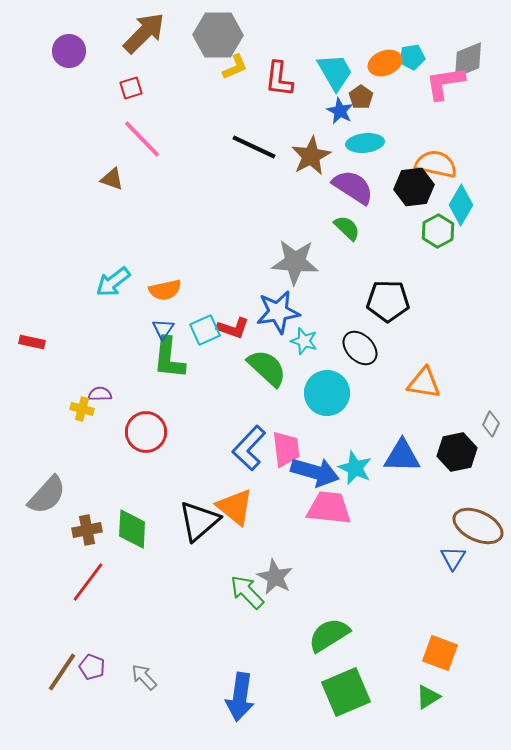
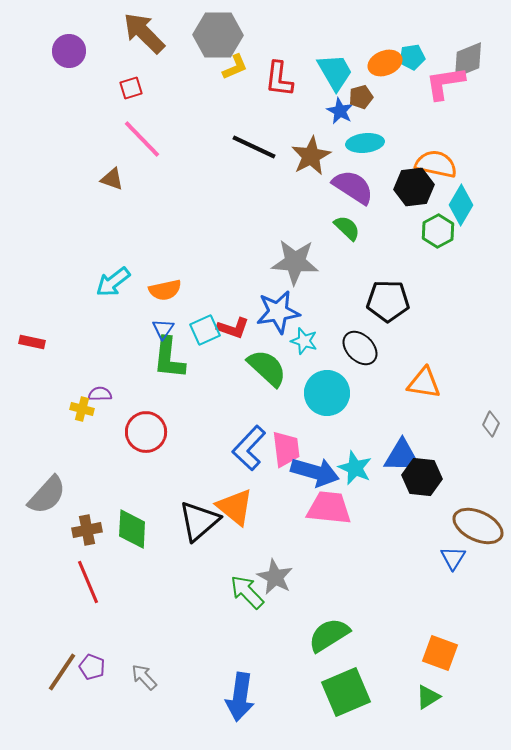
brown arrow at (144, 33): rotated 90 degrees counterclockwise
brown pentagon at (361, 97): rotated 20 degrees clockwise
black hexagon at (457, 452): moved 35 px left, 25 px down; rotated 18 degrees clockwise
red line at (88, 582): rotated 60 degrees counterclockwise
